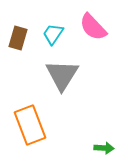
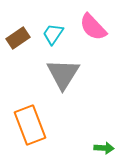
brown rectangle: rotated 40 degrees clockwise
gray triangle: moved 1 px right, 1 px up
